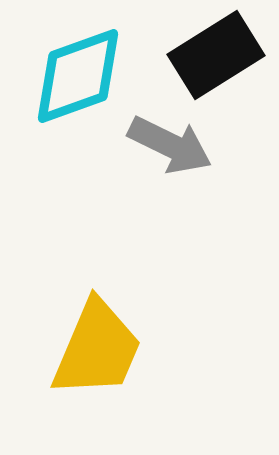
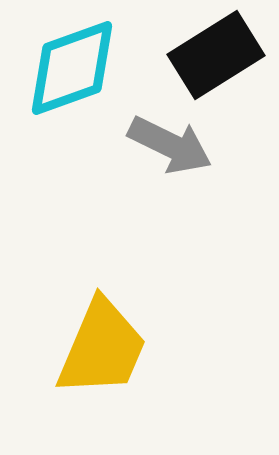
cyan diamond: moved 6 px left, 8 px up
yellow trapezoid: moved 5 px right, 1 px up
